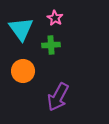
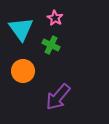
green cross: rotated 30 degrees clockwise
purple arrow: rotated 12 degrees clockwise
